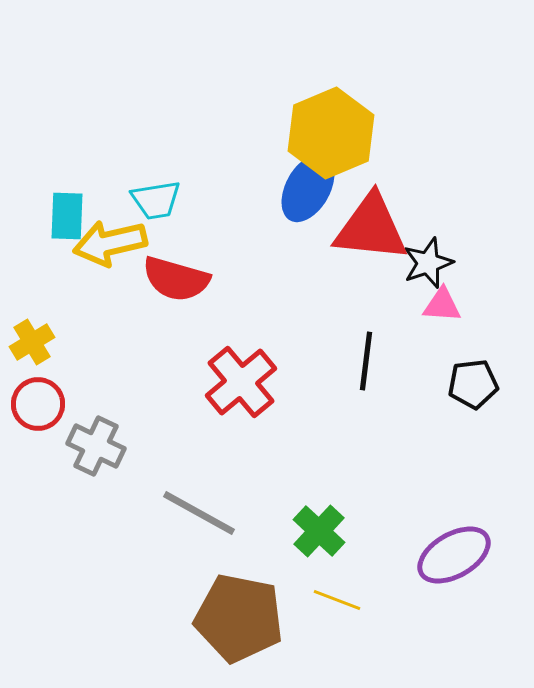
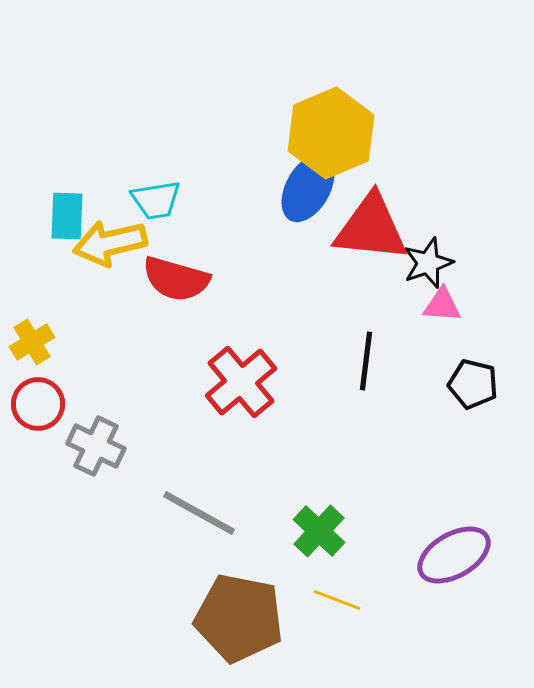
black pentagon: rotated 21 degrees clockwise
